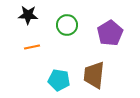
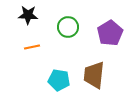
green circle: moved 1 px right, 2 px down
